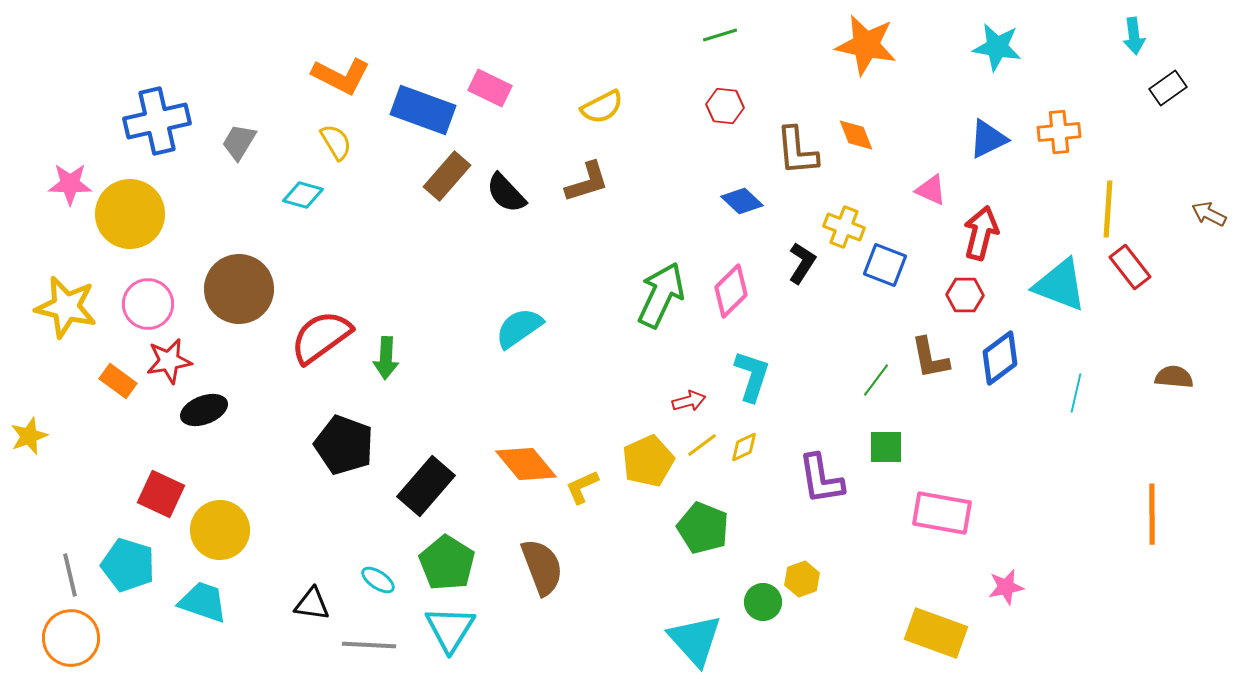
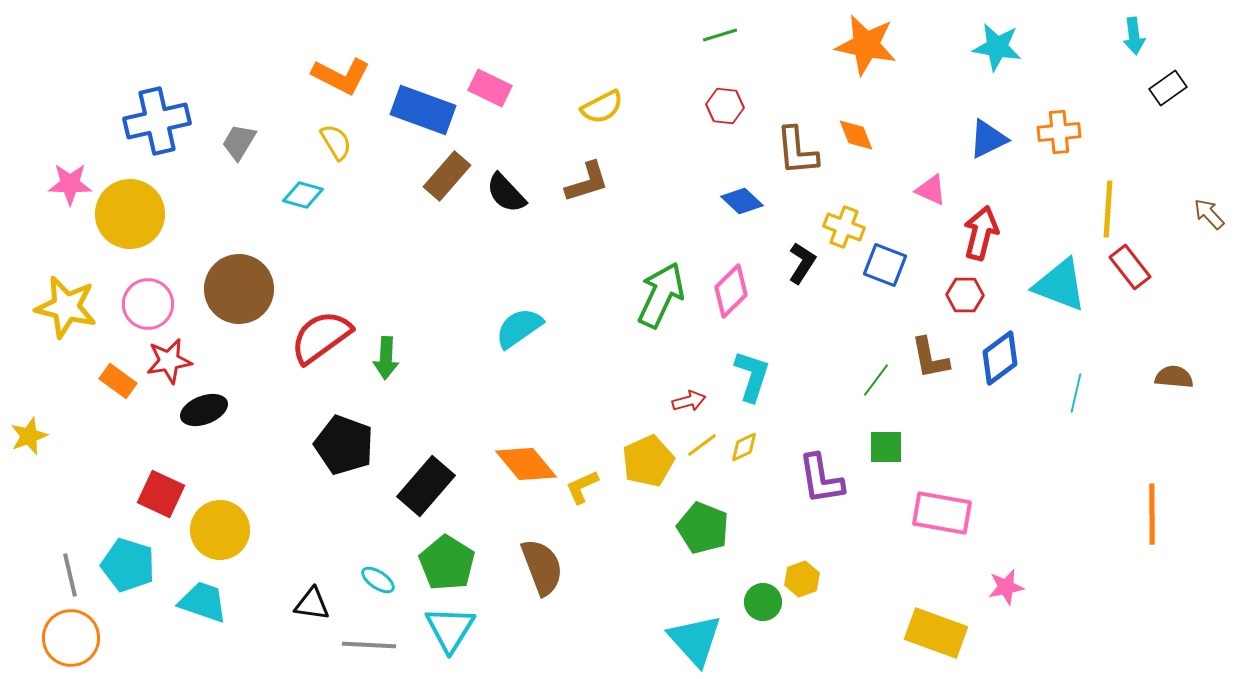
brown arrow at (1209, 214): rotated 20 degrees clockwise
